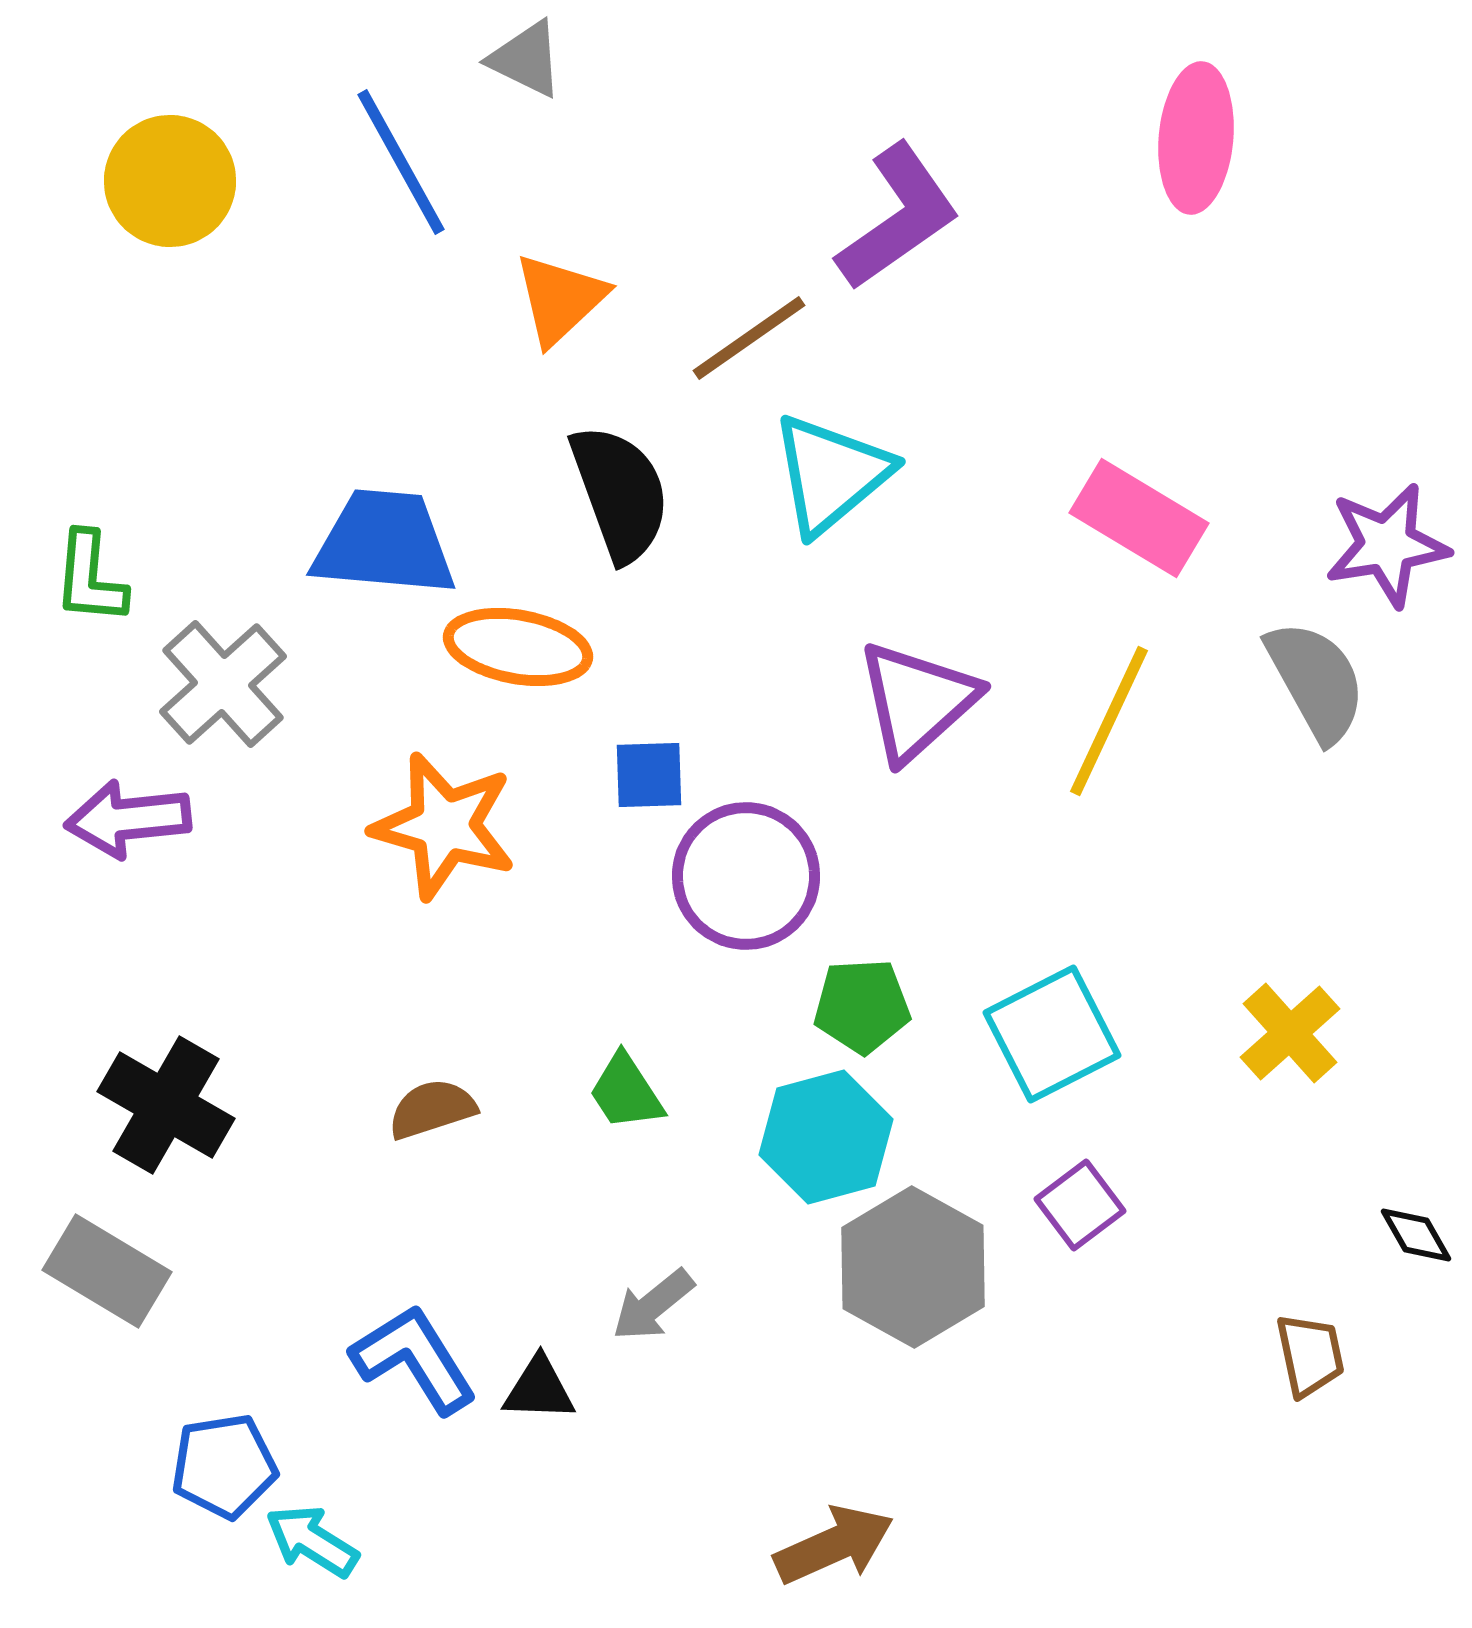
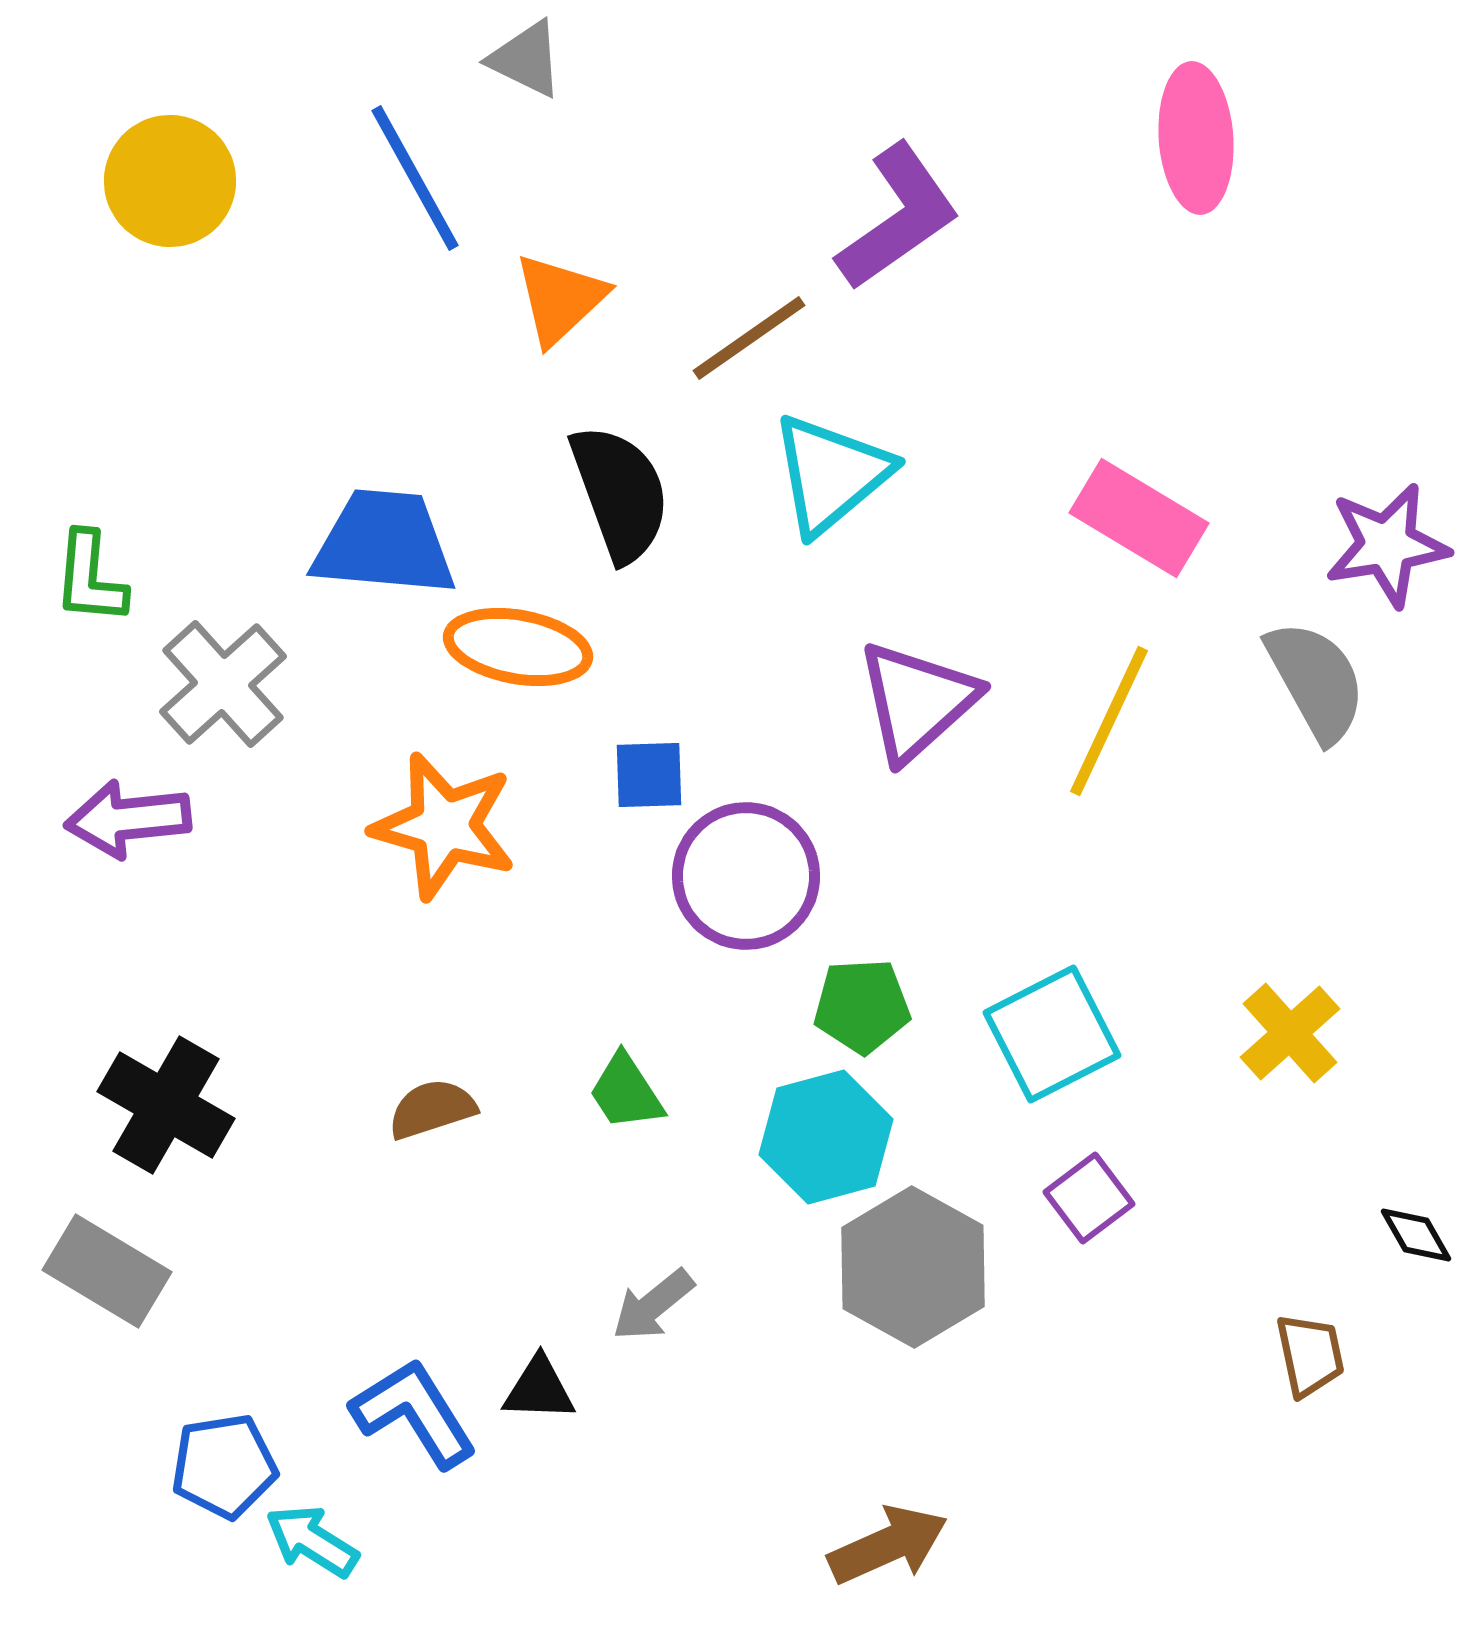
pink ellipse: rotated 9 degrees counterclockwise
blue line: moved 14 px right, 16 px down
purple square: moved 9 px right, 7 px up
blue L-shape: moved 54 px down
brown arrow: moved 54 px right
